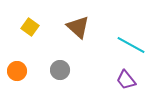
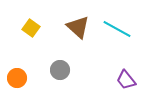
yellow square: moved 1 px right, 1 px down
cyan line: moved 14 px left, 16 px up
orange circle: moved 7 px down
